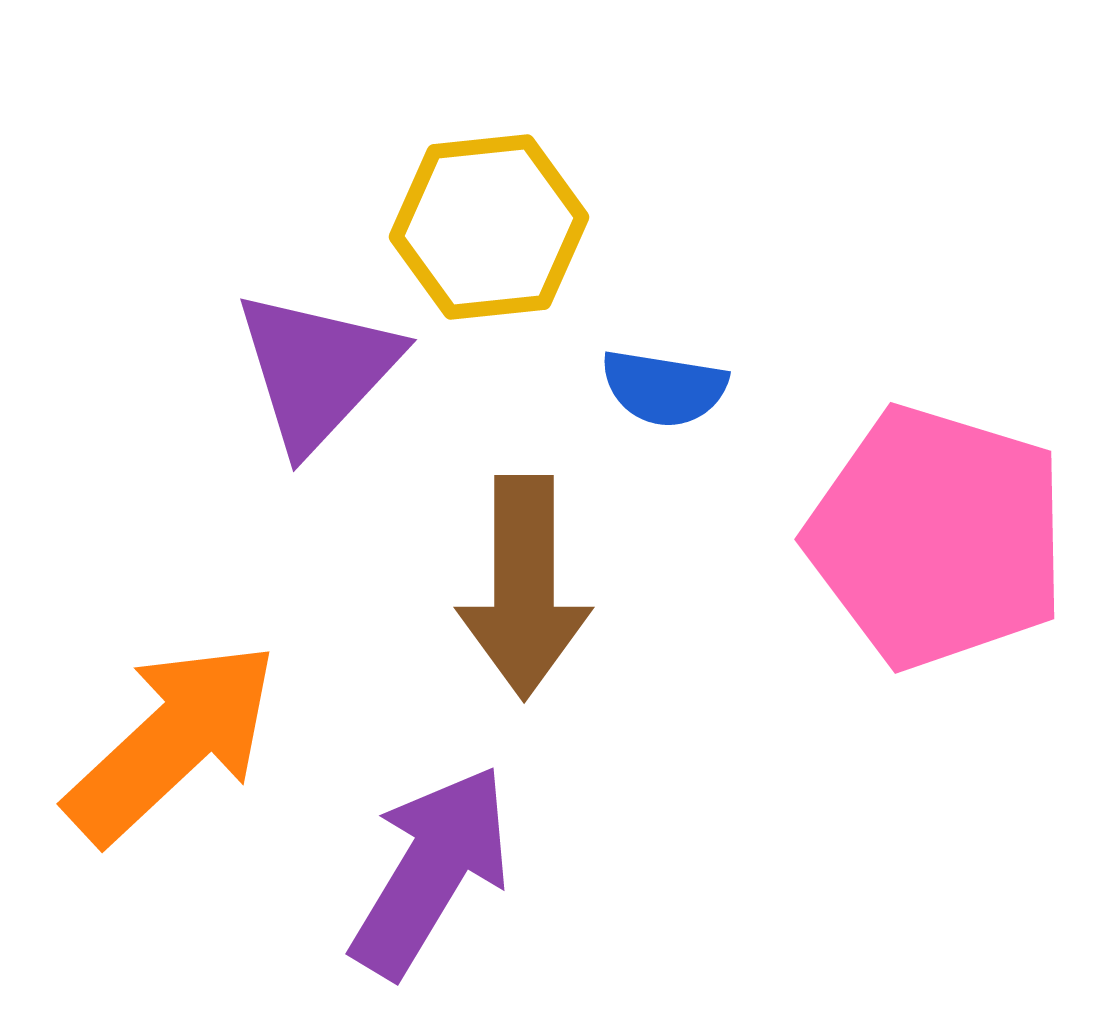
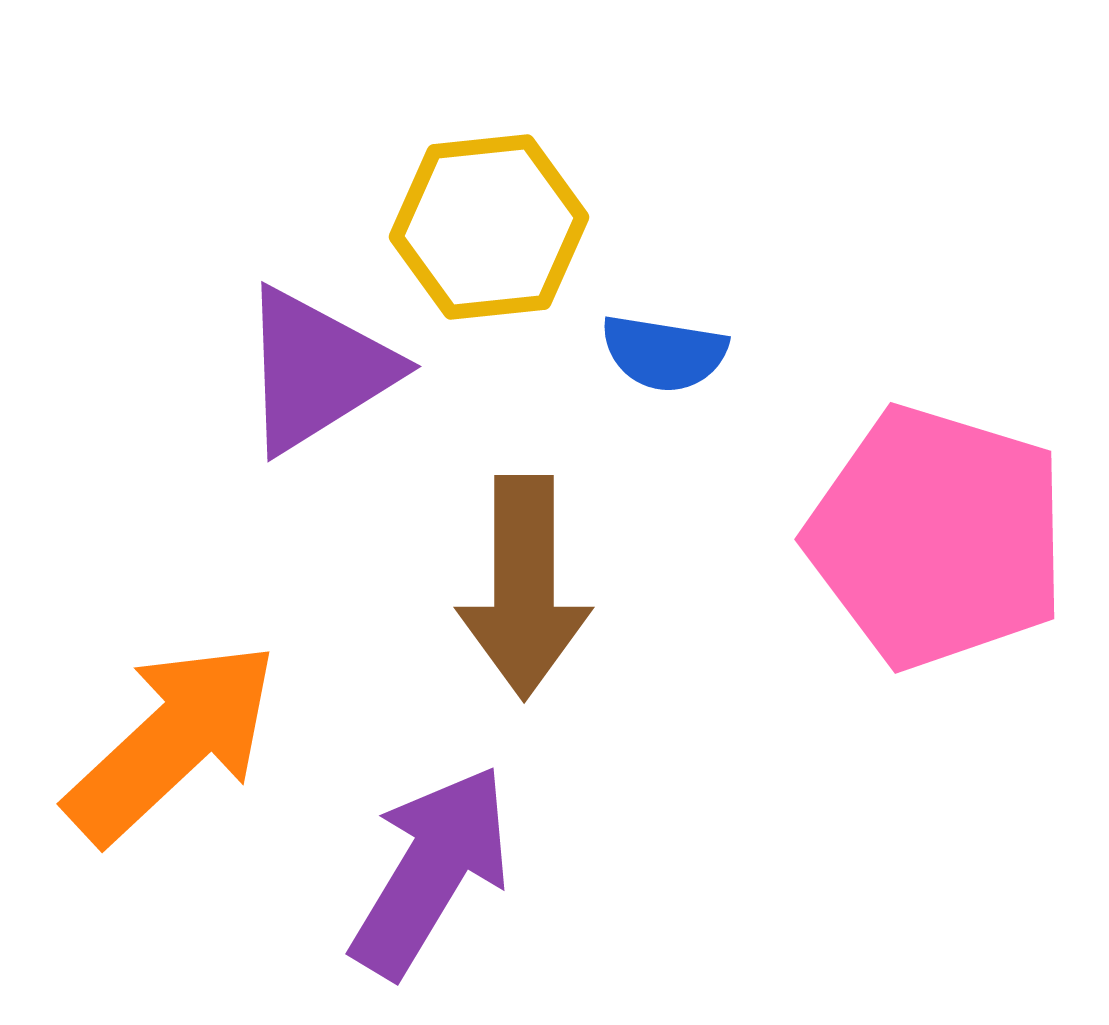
purple triangle: rotated 15 degrees clockwise
blue semicircle: moved 35 px up
